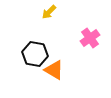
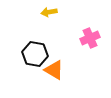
yellow arrow: rotated 35 degrees clockwise
pink cross: rotated 12 degrees clockwise
